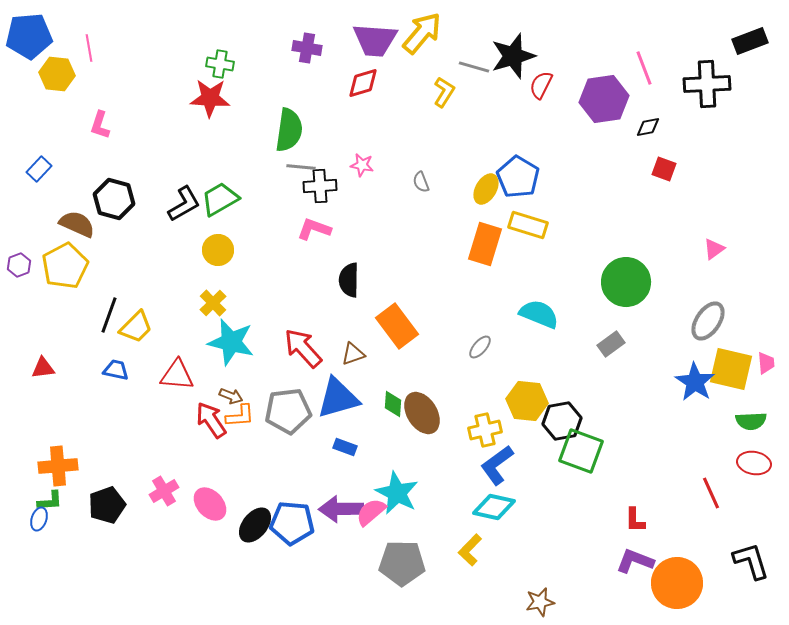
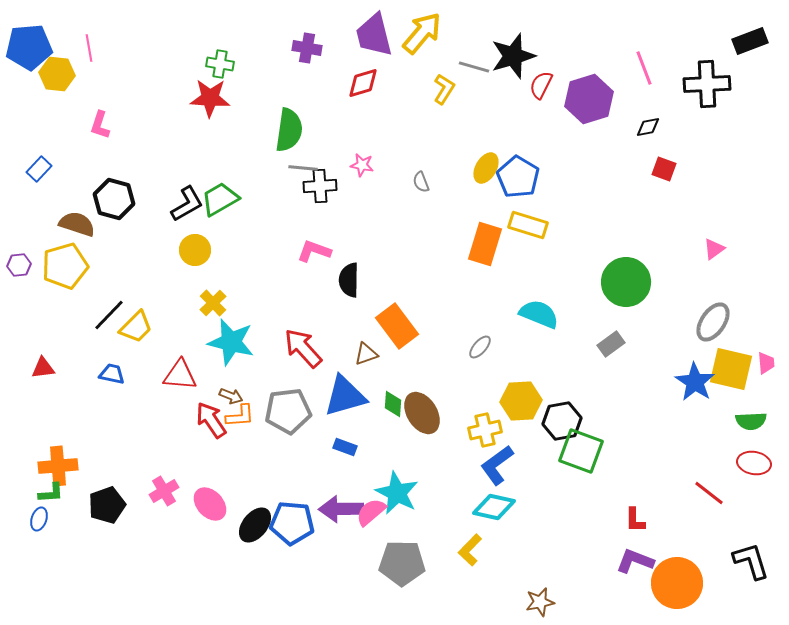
blue pentagon at (29, 36): moved 11 px down
purple trapezoid at (375, 40): moved 1 px left, 5 px up; rotated 72 degrees clockwise
yellow L-shape at (444, 92): moved 3 px up
purple hexagon at (604, 99): moved 15 px left; rotated 9 degrees counterclockwise
gray line at (301, 167): moved 2 px right, 1 px down
yellow ellipse at (486, 189): moved 21 px up
black L-shape at (184, 204): moved 3 px right
brown semicircle at (77, 224): rotated 6 degrees counterclockwise
pink L-shape at (314, 229): moved 22 px down
yellow circle at (218, 250): moved 23 px left
purple hexagon at (19, 265): rotated 15 degrees clockwise
yellow pentagon at (65, 266): rotated 12 degrees clockwise
black line at (109, 315): rotated 24 degrees clockwise
gray ellipse at (708, 321): moved 5 px right, 1 px down
brown triangle at (353, 354): moved 13 px right
blue trapezoid at (116, 370): moved 4 px left, 4 px down
red triangle at (177, 375): moved 3 px right
blue triangle at (338, 398): moved 7 px right, 2 px up
yellow hexagon at (527, 401): moved 6 px left; rotated 9 degrees counterclockwise
red line at (711, 493): moved 2 px left; rotated 28 degrees counterclockwise
green L-shape at (50, 501): moved 1 px right, 8 px up
